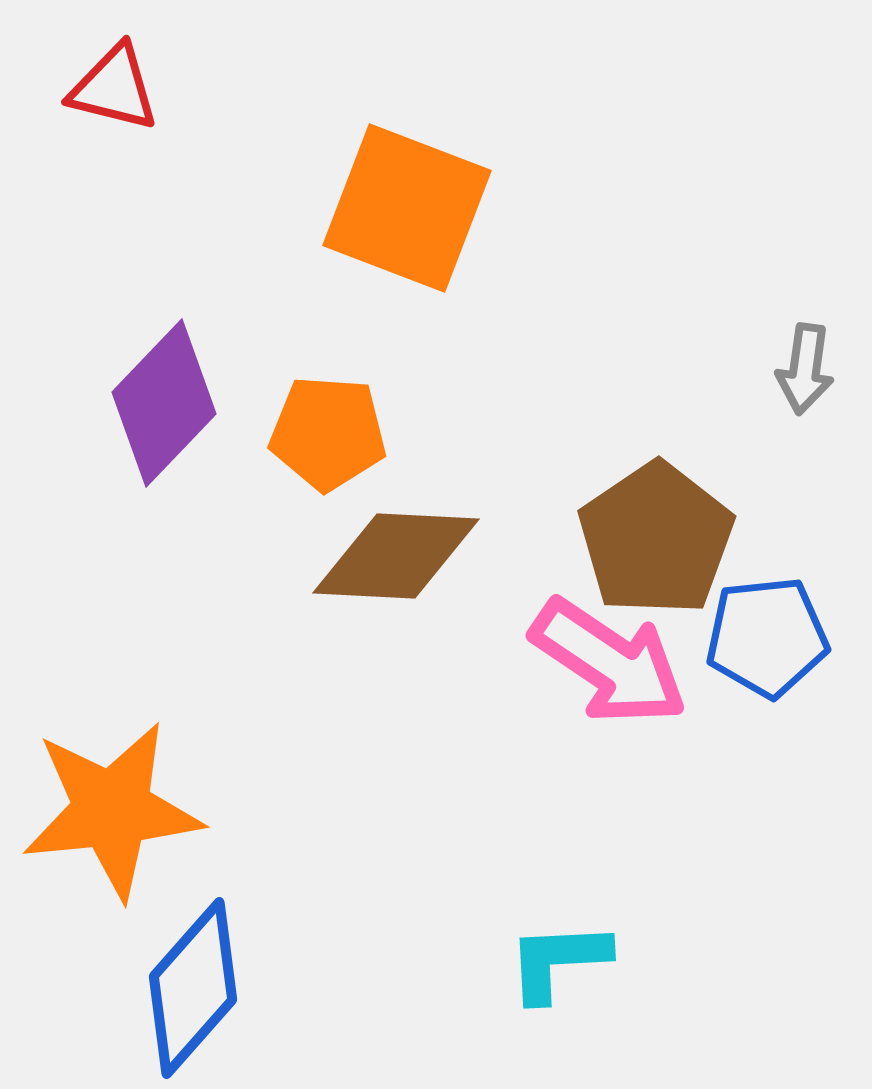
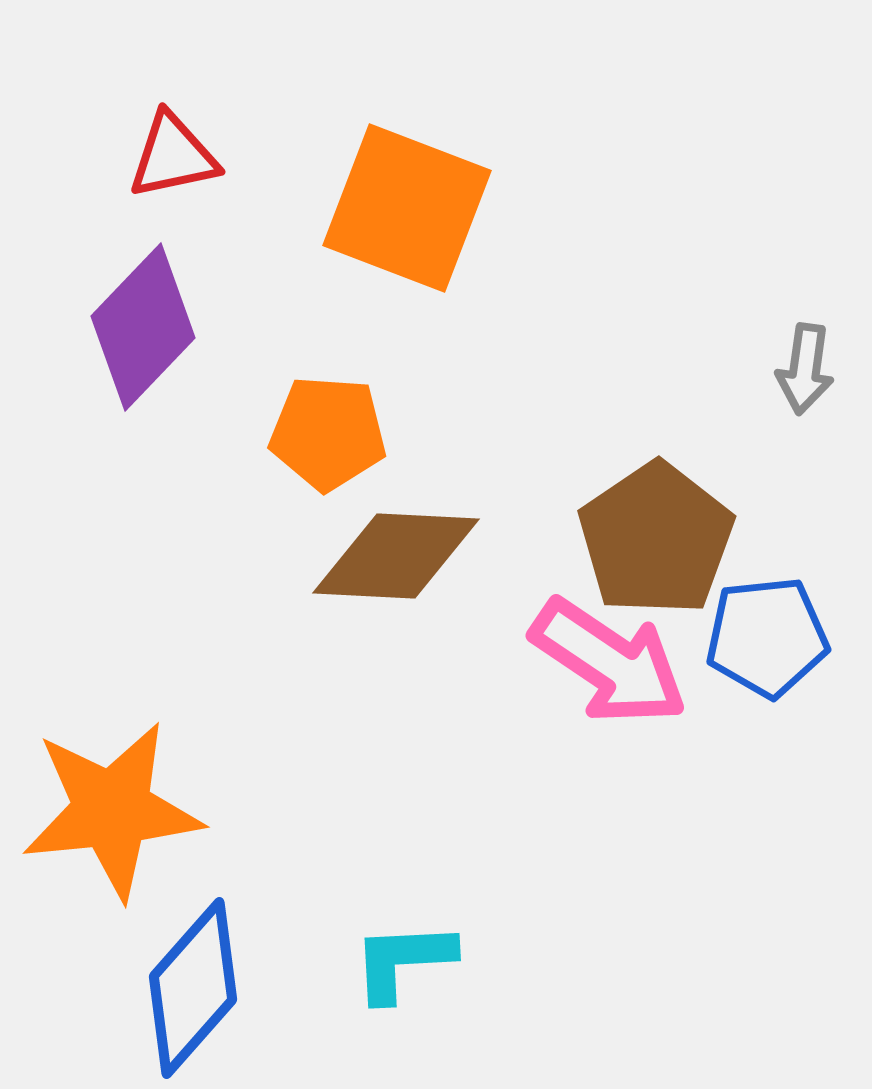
red triangle: moved 59 px right, 68 px down; rotated 26 degrees counterclockwise
purple diamond: moved 21 px left, 76 px up
cyan L-shape: moved 155 px left
